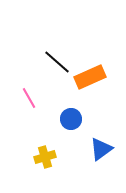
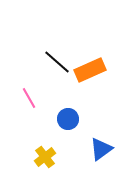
orange rectangle: moved 7 px up
blue circle: moved 3 px left
yellow cross: rotated 20 degrees counterclockwise
